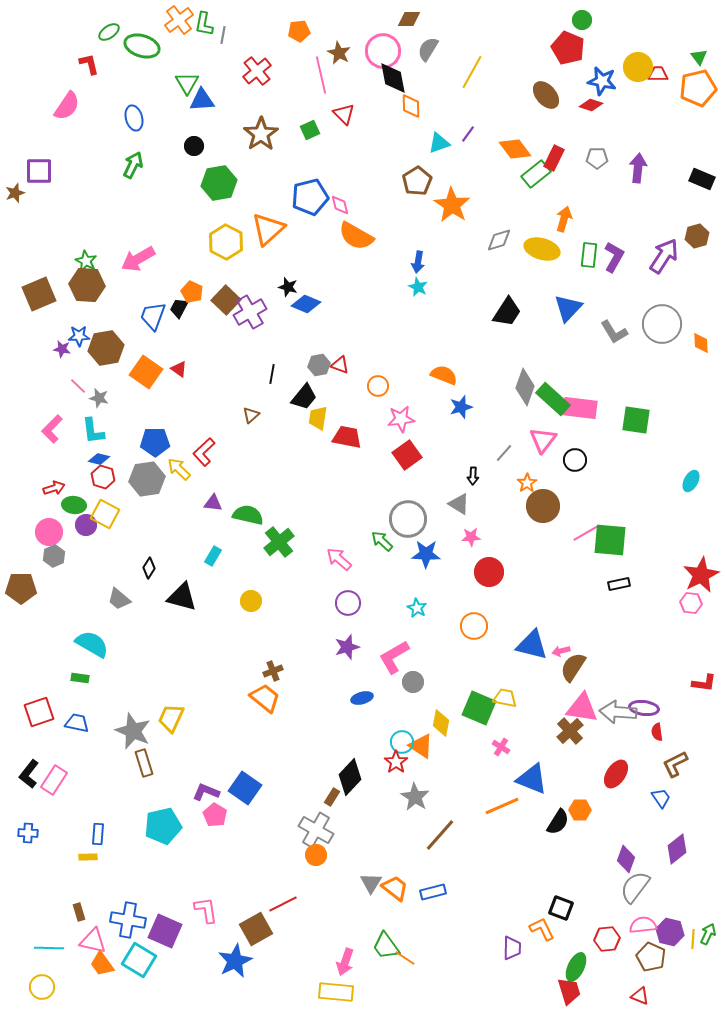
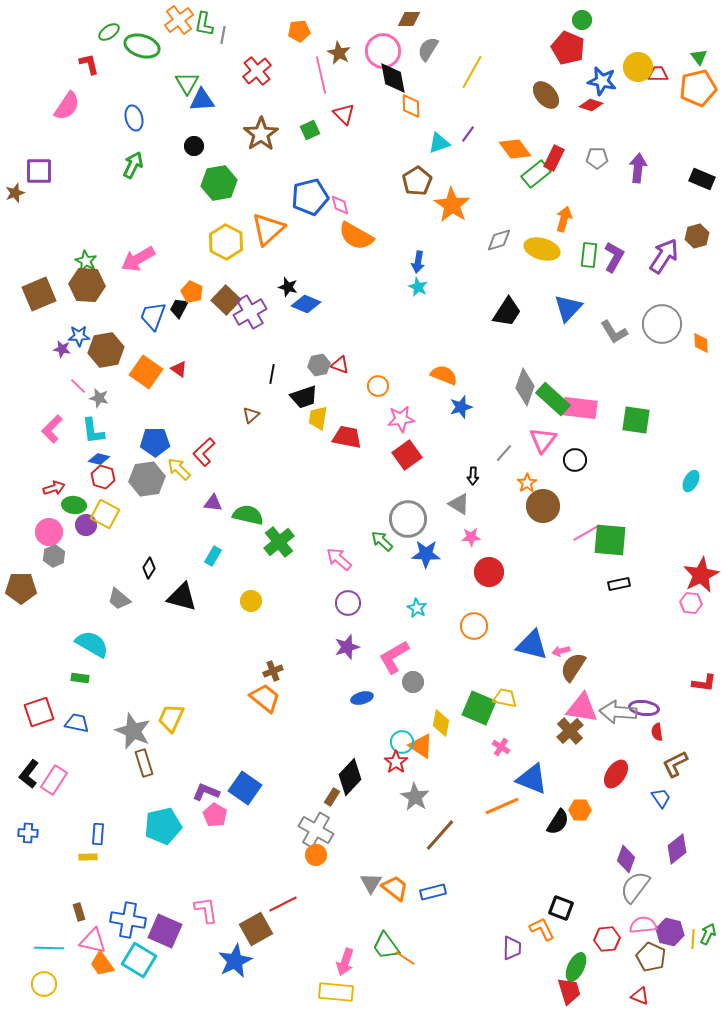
brown hexagon at (106, 348): moved 2 px down
black trapezoid at (304, 397): rotated 32 degrees clockwise
yellow circle at (42, 987): moved 2 px right, 3 px up
